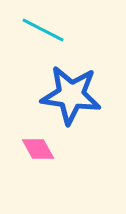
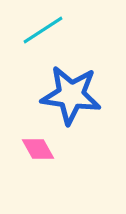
cyan line: rotated 60 degrees counterclockwise
